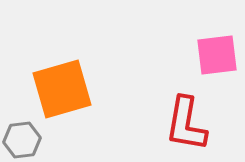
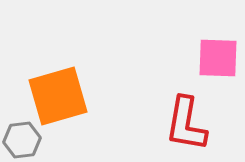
pink square: moved 1 px right, 3 px down; rotated 9 degrees clockwise
orange square: moved 4 px left, 7 px down
